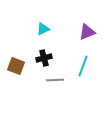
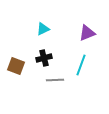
purple triangle: moved 1 px down
cyan line: moved 2 px left, 1 px up
